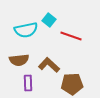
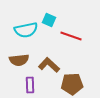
cyan square: rotated 16 degrees counterclockwise
purple rectangle: moved 2 px right, 2 px down
